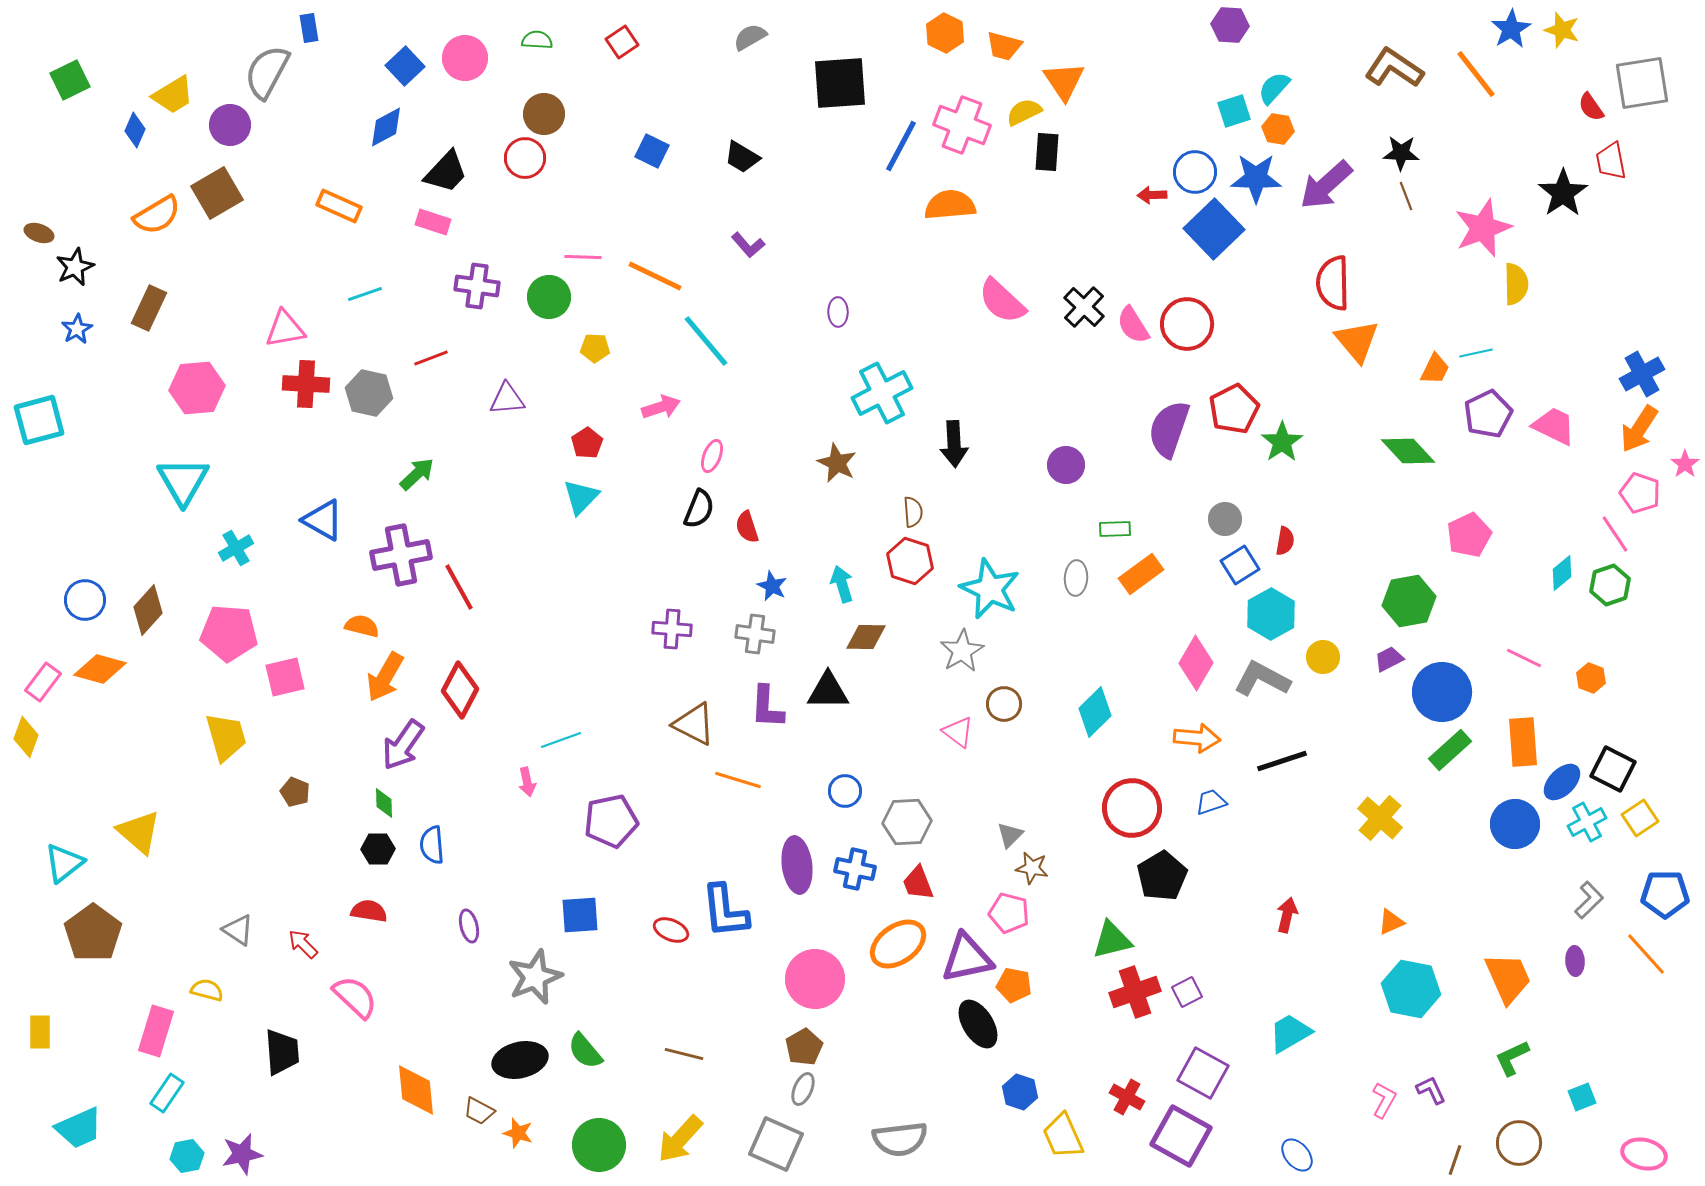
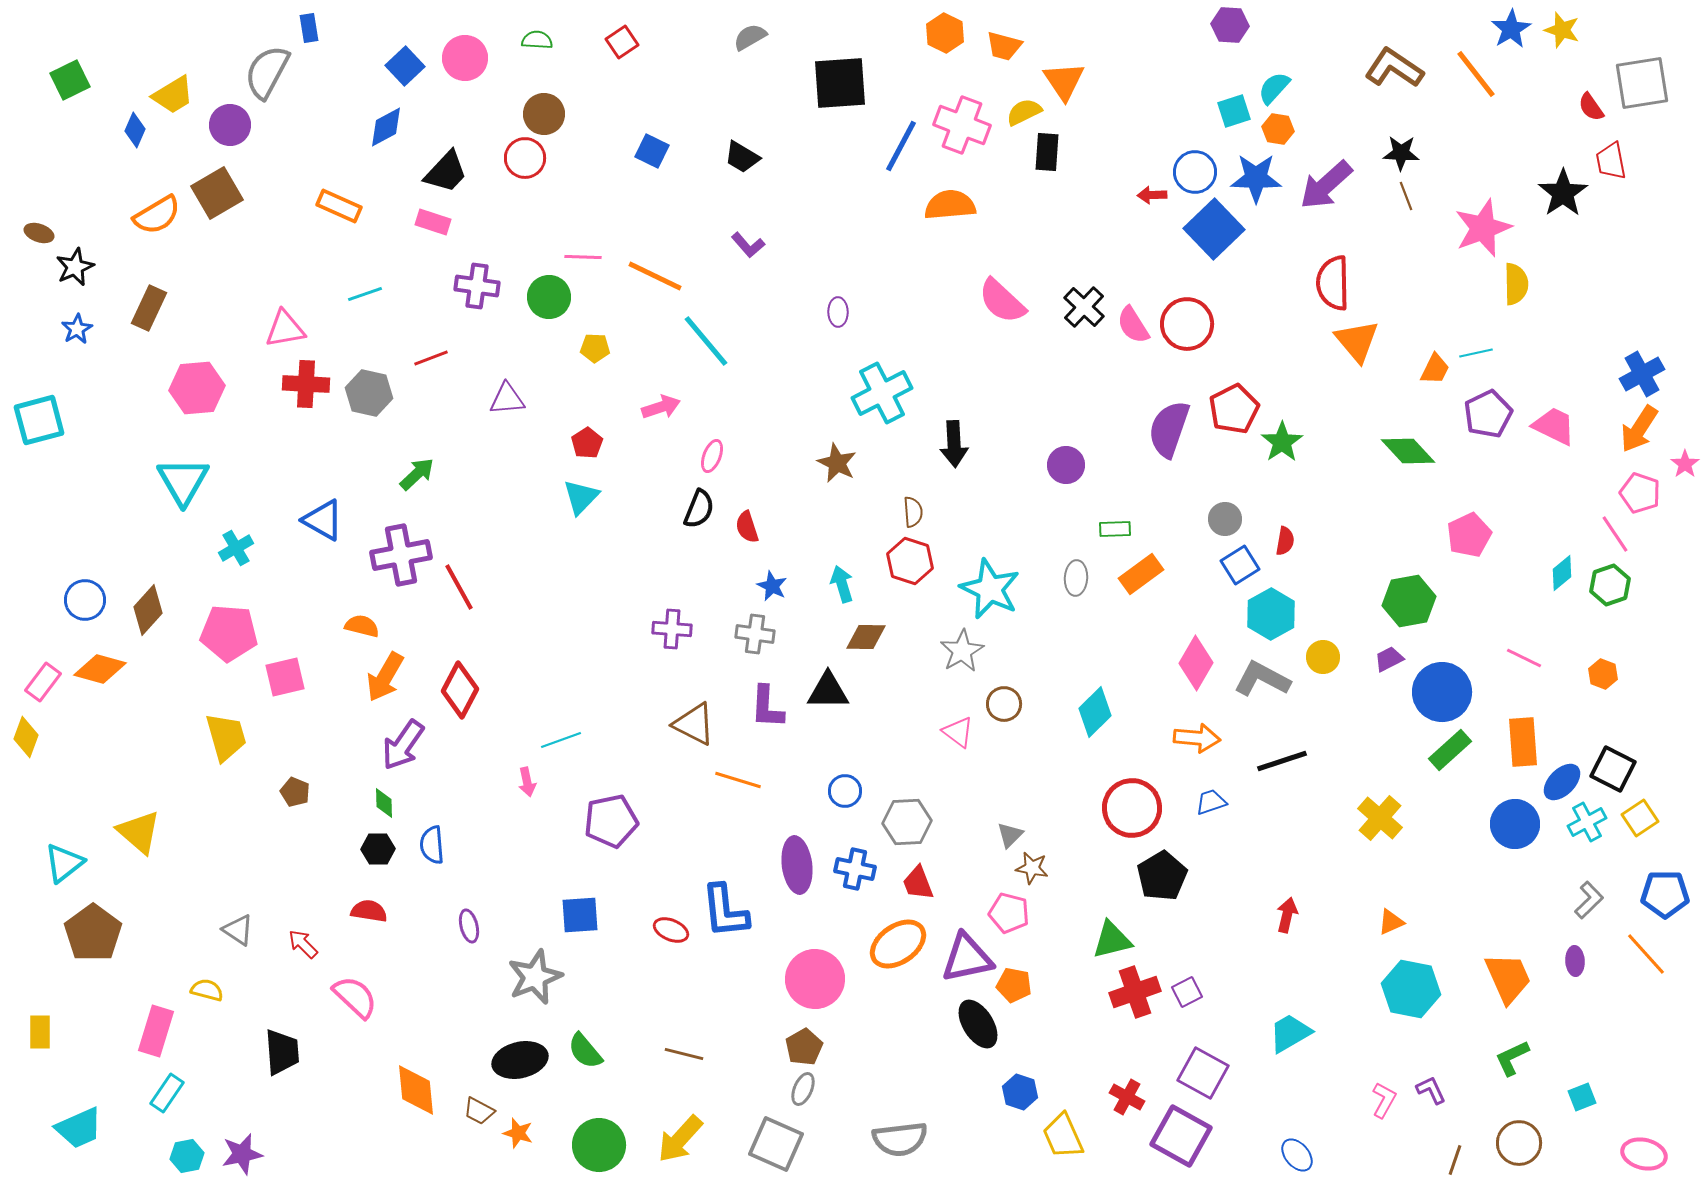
orange hexagon at (1591, 678): moved 12 px right, 4 px up
